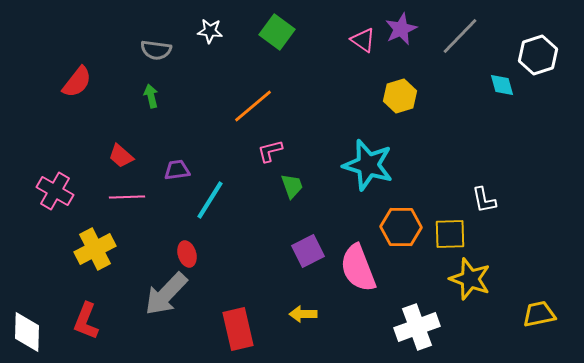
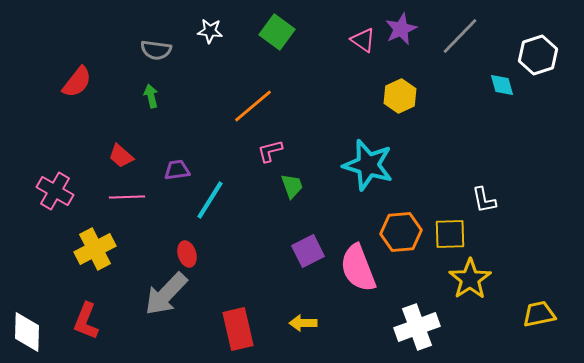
yellow hexagon: rotated 8 degrees counterclockwise
orange hexagon: moved 5 px down; rotated 6 degrees counterclockwise
yellow star: rotated 18 degrees clockwise
yellow arrow: moved 9 px down
